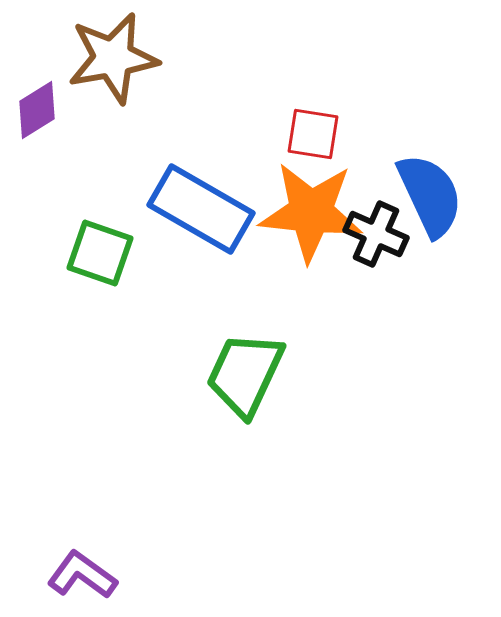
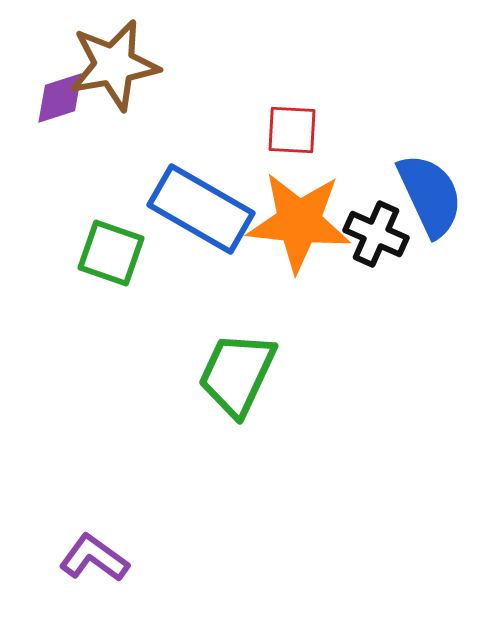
brown star: moved 1 px right, 7 px down
purple diamond: moved 23 px right, 12 px up; rotated 14 degrees clockwise
red square: moved 21 px left, 4 px up; rotated 6 degrees counterclockwise
orange star: moved 12 px left, 10 px down
green square: moved 11 px right
green trapezoid: moved 8 px left
purple L-shape: moved 12 px right, 17 px up
